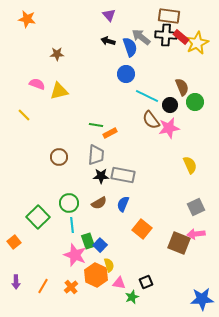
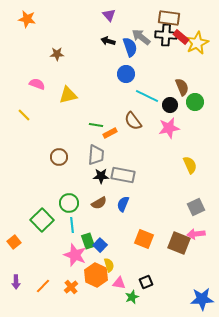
brown rectangle at (169, 16): moved 2 px down
yellow triangle at (59, 91): moved 9 px right, 4 px down
brown semicircle at (151, 120): moved 18 px left, 1 px down
green square at (38, 217): moved 4 px right, 3 px down
orange square at (142, 229): moved 2 px right, 10 px down; rotated 18 degrees counterclockwise
orange line at (43, 286): rotated 14 degrees clockwise
